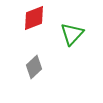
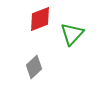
red diamond: moved 6 px right, 1 px down
